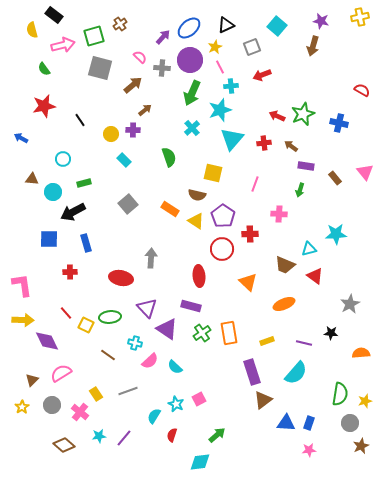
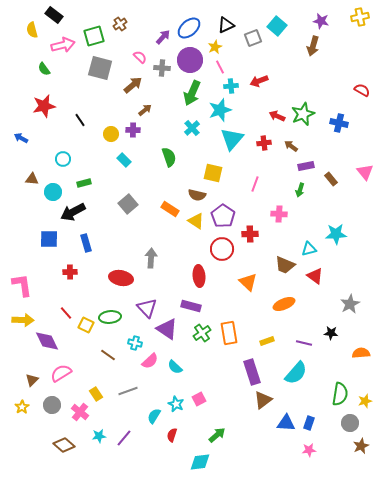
gray square at (252, 47): moved 1 px right, 9 px up
red arrow at (262, 75): moved 3 px left, 6 px down
purple rectangle at (306, 166): rotated 21 degrees counterclockwise
brown rectangle at (335, 178): moved 4 px left, 1 px down
